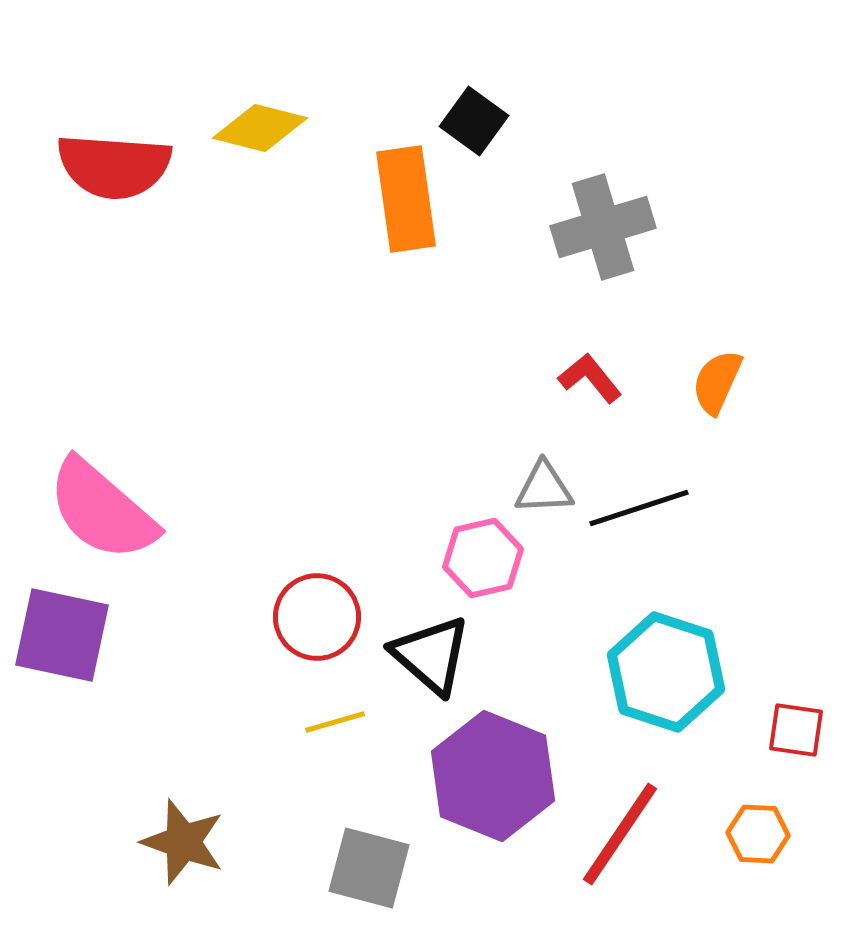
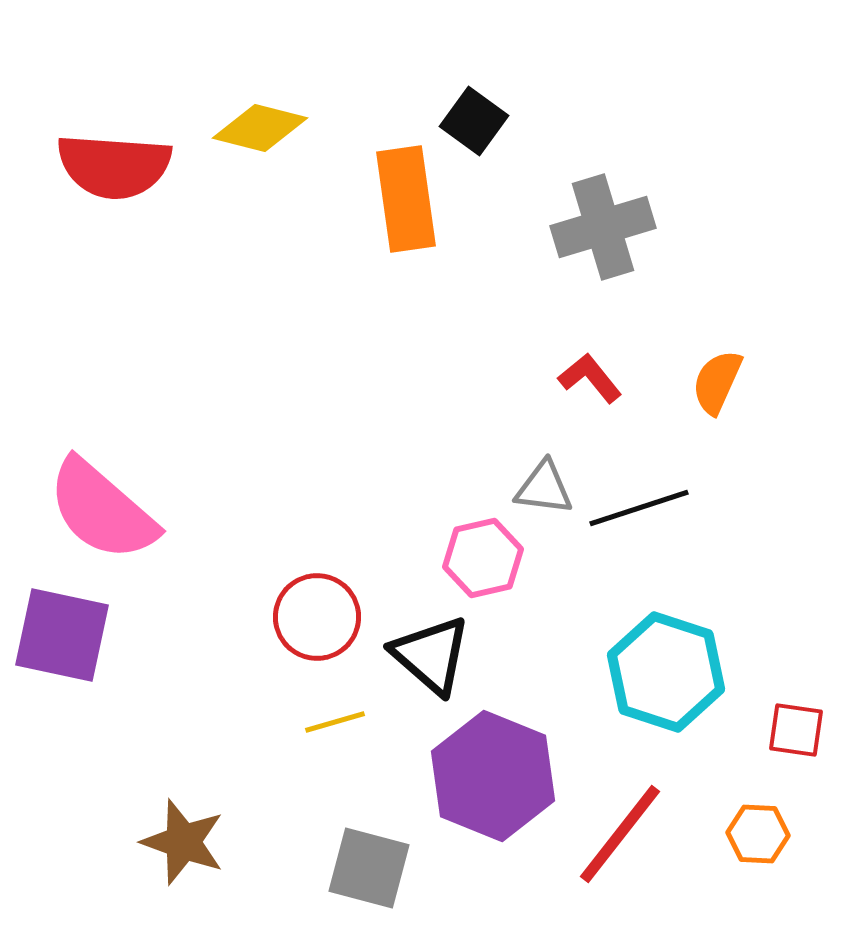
gray triangle: rotated 10 degrees clockwise
red line: rotated 4 degrees clockwise
